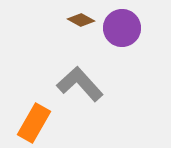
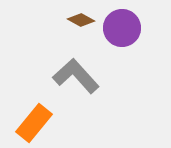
gray L-shape: moved 4 px left, 8 px up
orange rectangle: rotated 9 degrees clockwise
